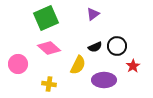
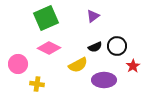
purple triangle: moved 2 px down
pink diamond: rotated 15 degrees counterclockwise
yellow semicircle: rotated 36 degrees clockwise
yellow cross: moved 12 px left
